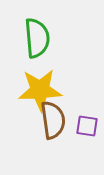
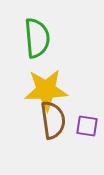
yellow star: moved 6 px right
